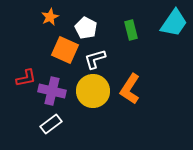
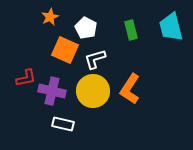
cyan trapezoid: moved 3 px left, 4 px down; rotated 132 degrees clockwise
white rectangle: moved 12 px right; rotated 50 degrees clockwise
